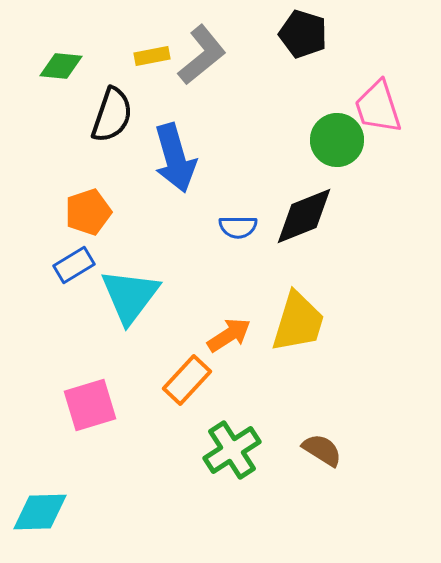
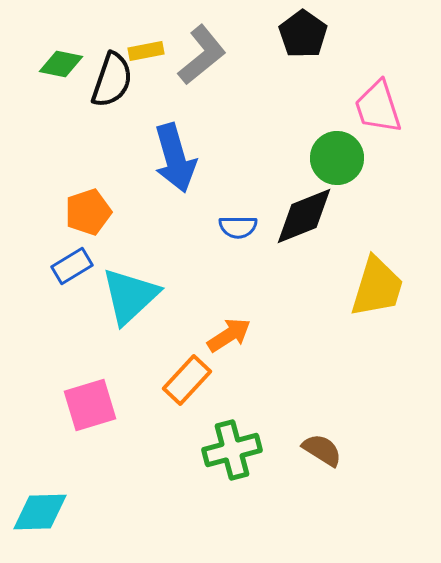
black pentagon: rotated 18 degrees clockwise
yellow rectangle: moved 6 px left, 5 px up
green diamond: moved 2 px up; rotated 6 degrees clockwise
black semicircle: moved 35 px up
green circle: moved 18 px down
blue rectangle: moved 2 px left, 1 px down
cyan triangle: rotated 10 degrees clockwise
yellow trapezoid: moved 79 px right, 35 px up
green cross: rotated 18 degrees clockwise
